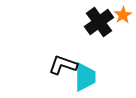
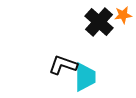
orange star: rotated 24 degrees clockwise
black cross: rotated 12 degrees counterclockwise
